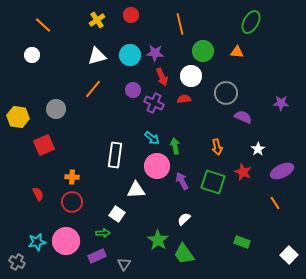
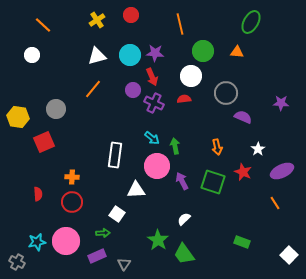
red arrow at (162, 77): moved 10 px left
red square at (44, 145): moved 3 px up
red semicircle at (38, 194): rotated 24 degrees clockwise
